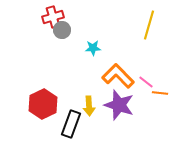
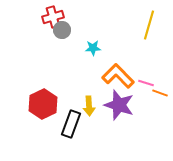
pink line: moved 1 px down; rotated 21 degrees counterclockwise
orange line: rotated 14 degrees clockwise
